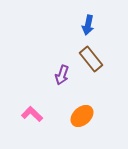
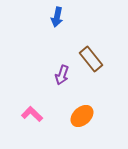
blue arrow: moved 31 px left, 8 px up
